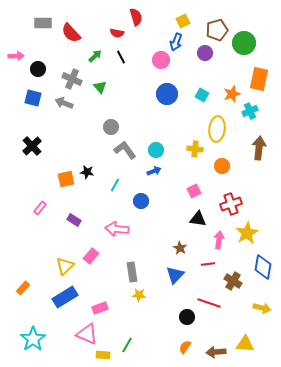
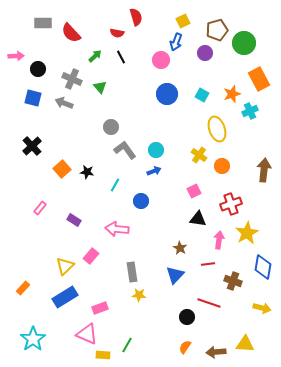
orange rectangle at (259, 79): rotated 40 degrees counterclockwise
yellow ellipse at (217, 129): rotated 25 degrees counterclockwise
brown arrow at (259, 148): moved 5 px right, 22 px down
yellow cross at (195, 149): moved 4 px right, 6 px down; rotated 28 degrees clockwise
orange square at (66, 179): moved 4 px left, 10 px up; rotated 30 degrees counterclockwise
brown cross at (233, 281): rotated 12 degrees counterclockwise
